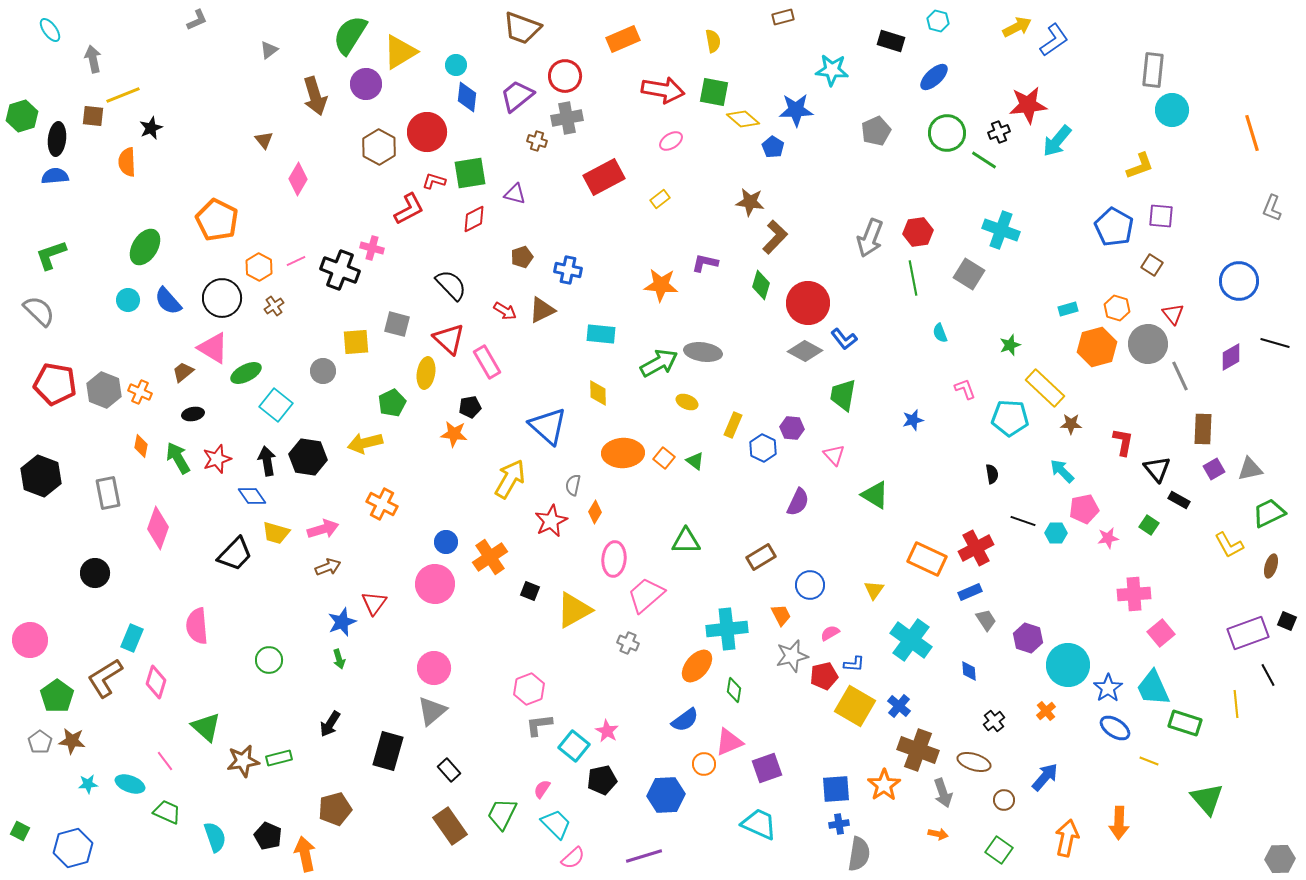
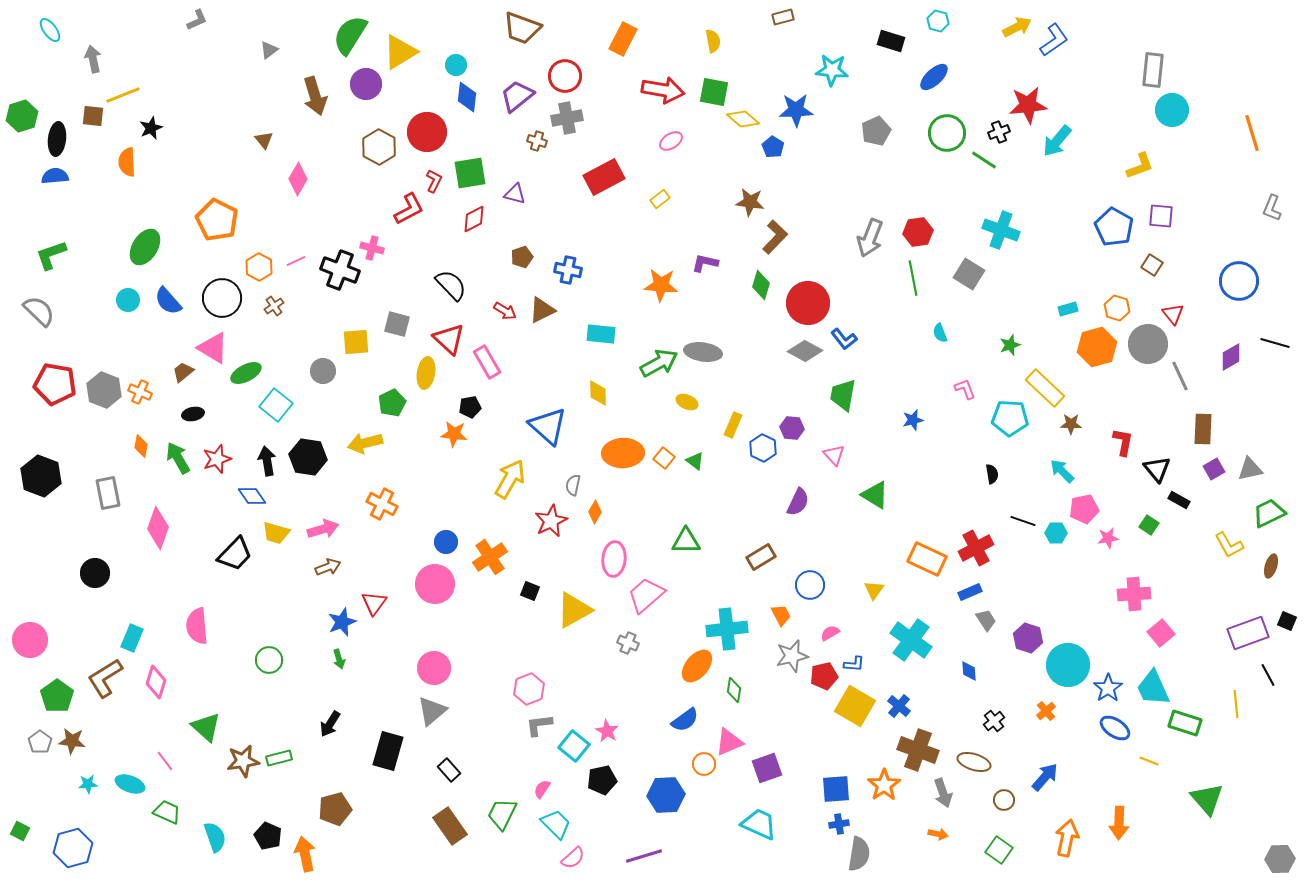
orange rectangle at (623, 39): rotated 40 degrees counterclockwise
red L-shape at (434, 181): rotated 100 degrees clockwise
